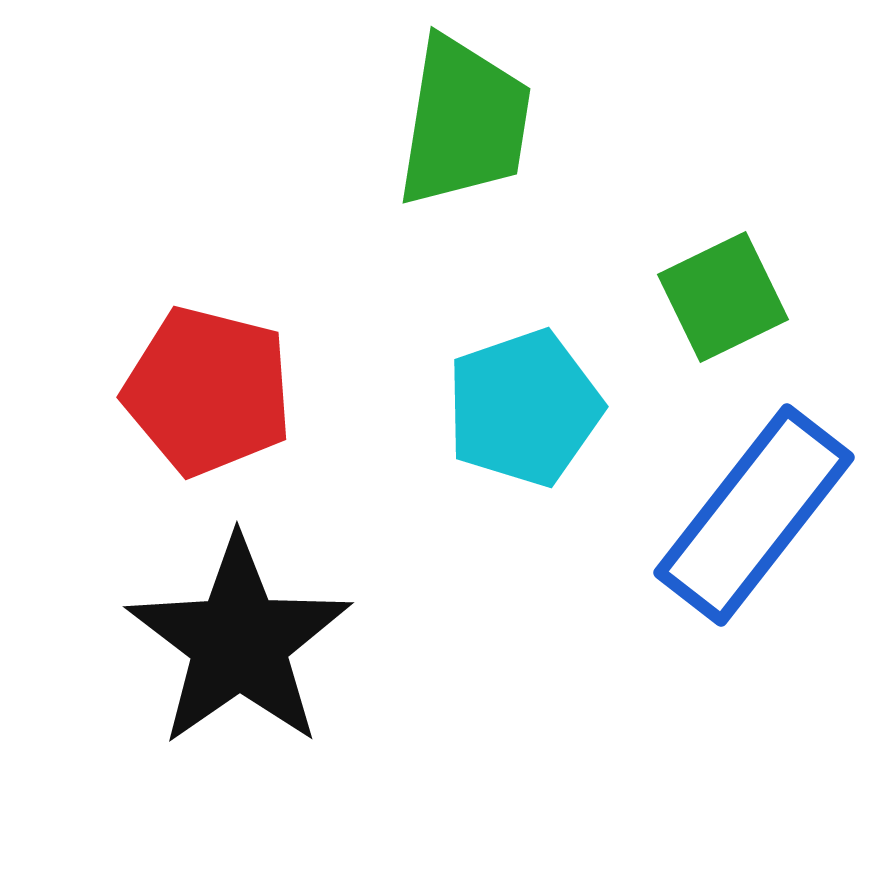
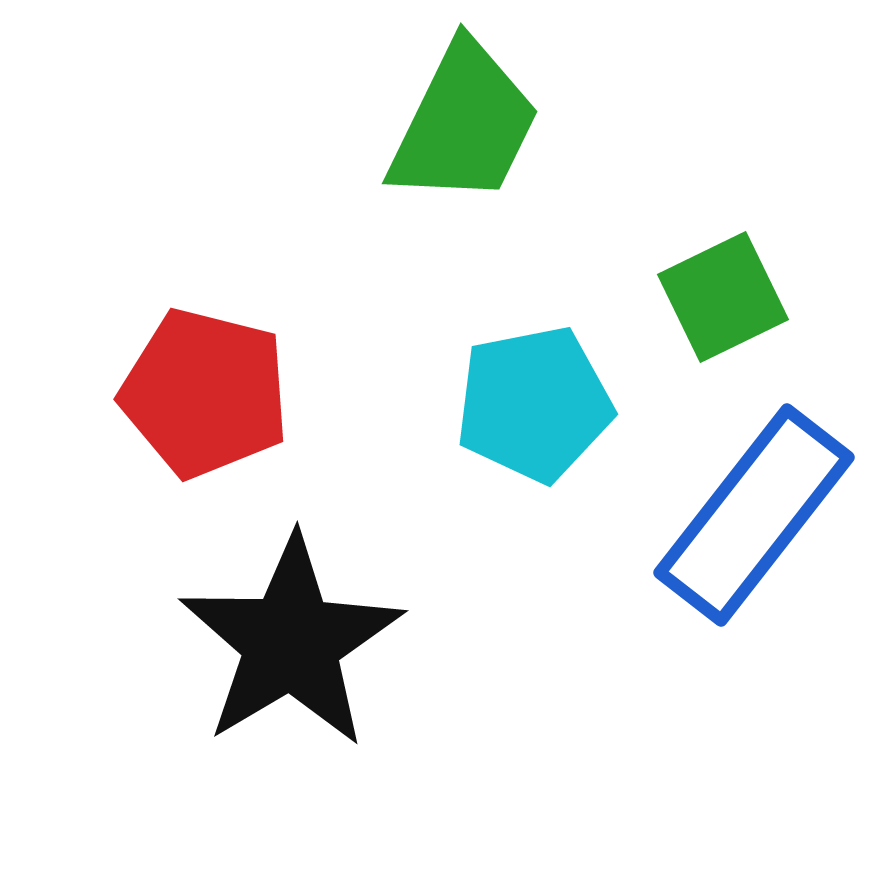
green trapezoid: moved 2 px down; rotated 17 degrees clockwise
red pentagon: moved 3 px left, 2 px down
cyan pentagon: moved 10 px right, 4 px up; rotated 8 degrees clockwise
black star: moved 52 px right; rotated 4 degrees clockwise
